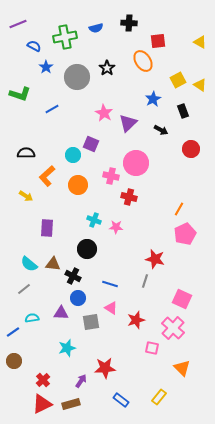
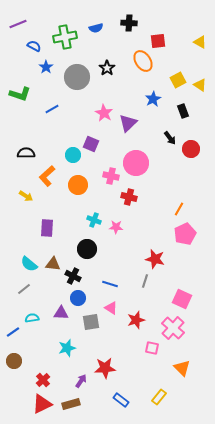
black arrow at (161, 130): moved 9 px right, 8 px down; rotated 24 degrees clockwise
